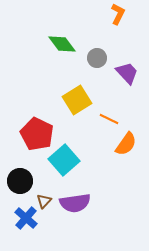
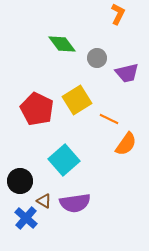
purple trapezoid: rotated 120 degrees clockwise
red pentagon: moved 25 px up
brown triangle: rotated 42 degrees counterclockwise
